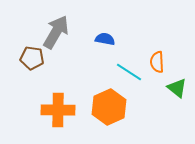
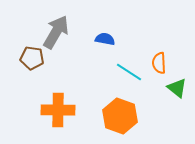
orange semicircle: moved 2 px right, 1 px down
orange hexagon: moved 11 px right, 9 px down; rotated 16 degrees counterclockwise
